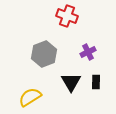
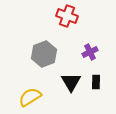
purple cross: moved 2 px right
